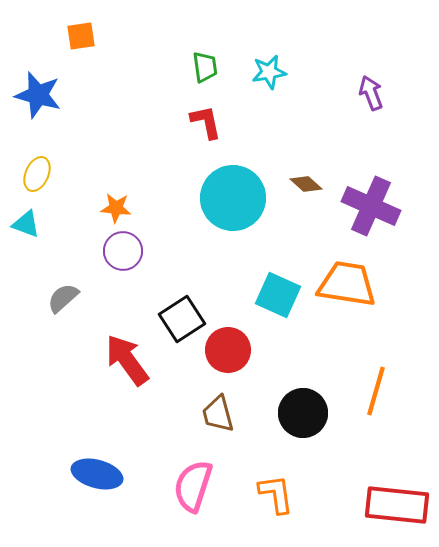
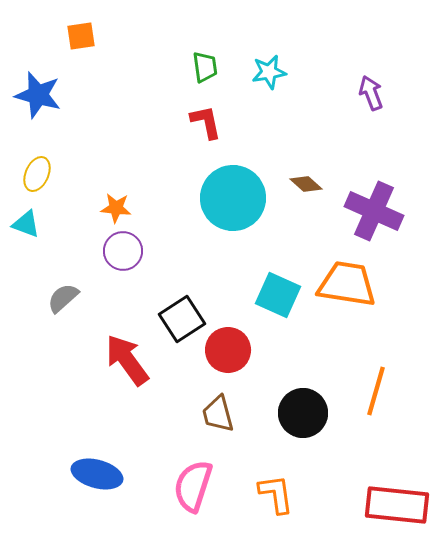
purple cross: moved 3 px right, 5 px down
